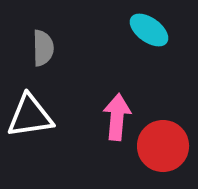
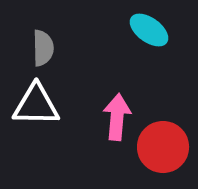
white triangle: moved 6 px right, 11 px up; rotated 9 degrees clockwise
red circle: moved 1 px down
